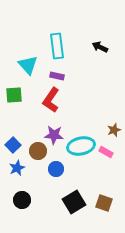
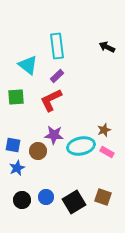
black arrow: moved 7 px right
cyan triangle: rotated 10 degrees counterclockwise
purple rectangle: rotated 56 degrees counterclockwise
green square: moved 2 px right, 2 px down
red L-shape: rotated 30 degrees clockwise
brown star: moved 10 px left
blue square: rotated 35 degrees counterclockwise
pink rectangle: moved 1 px right
blue circle: moved 10 px left, 28 px down
brown square: moved 1 px left, 6 px up
